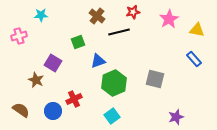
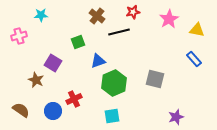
cyan square: rotated 28 degrees clockwise
